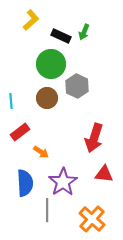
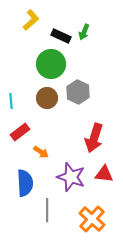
gray hexagon: moved 1 px right, 6 px down
purple star: moved 8 px right, 5 px up; rotated 20 degrees counterclockwise
